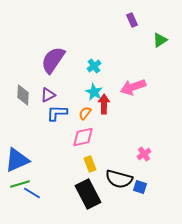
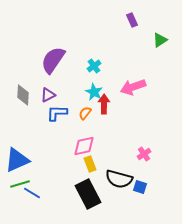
pink diamond: moved 1 px right, 9 px down
